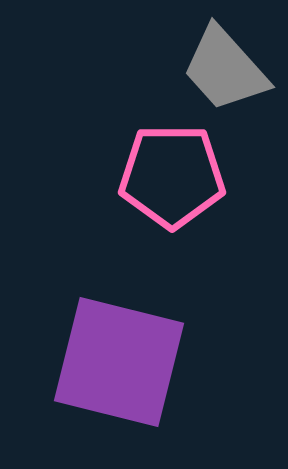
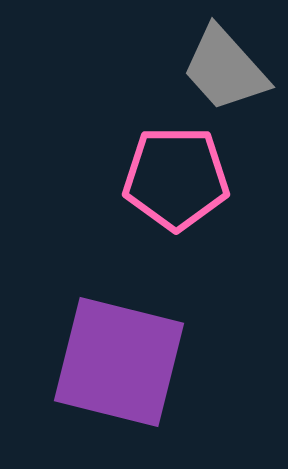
pink pentagon: moved 4 px right, 2 px down
